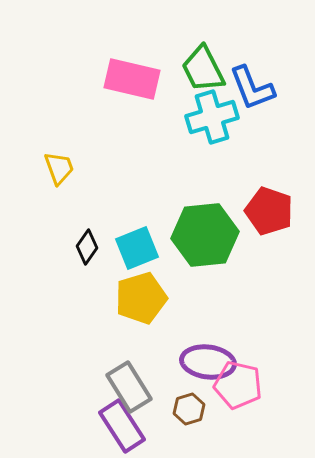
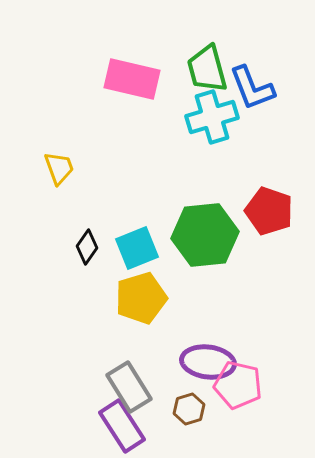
green trapezoid: moved 4 px right; rotated 12 degrees clockwise
